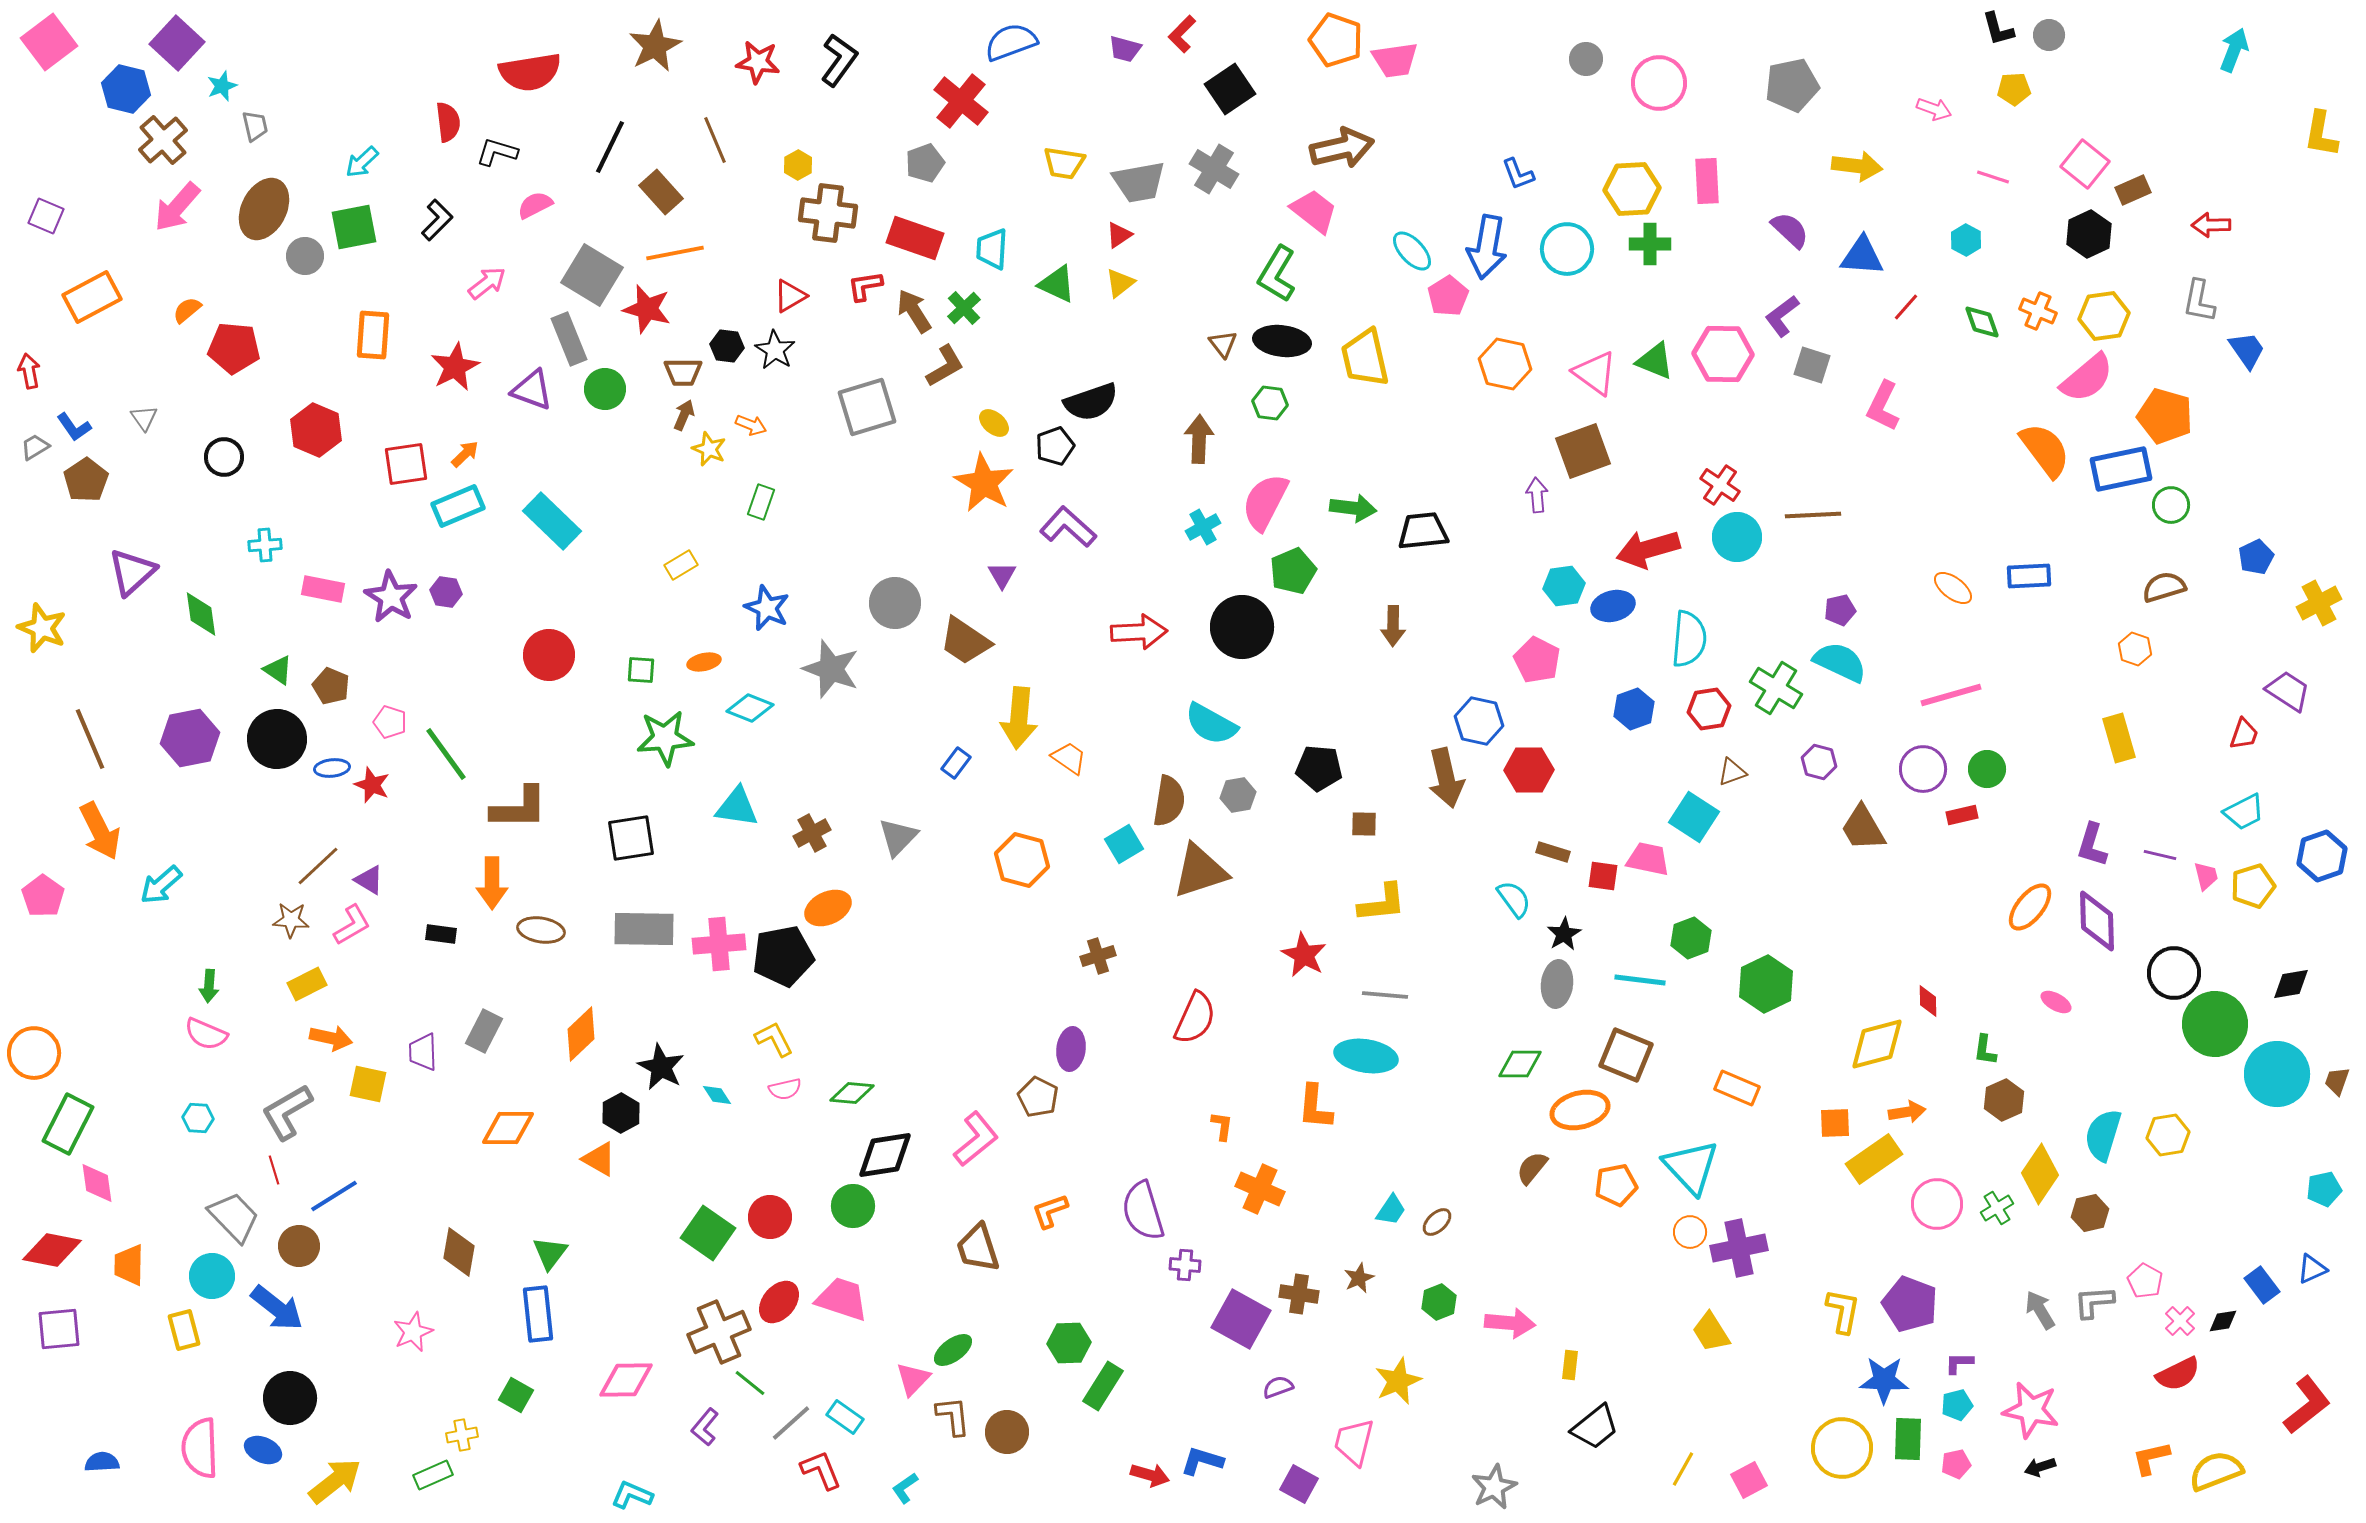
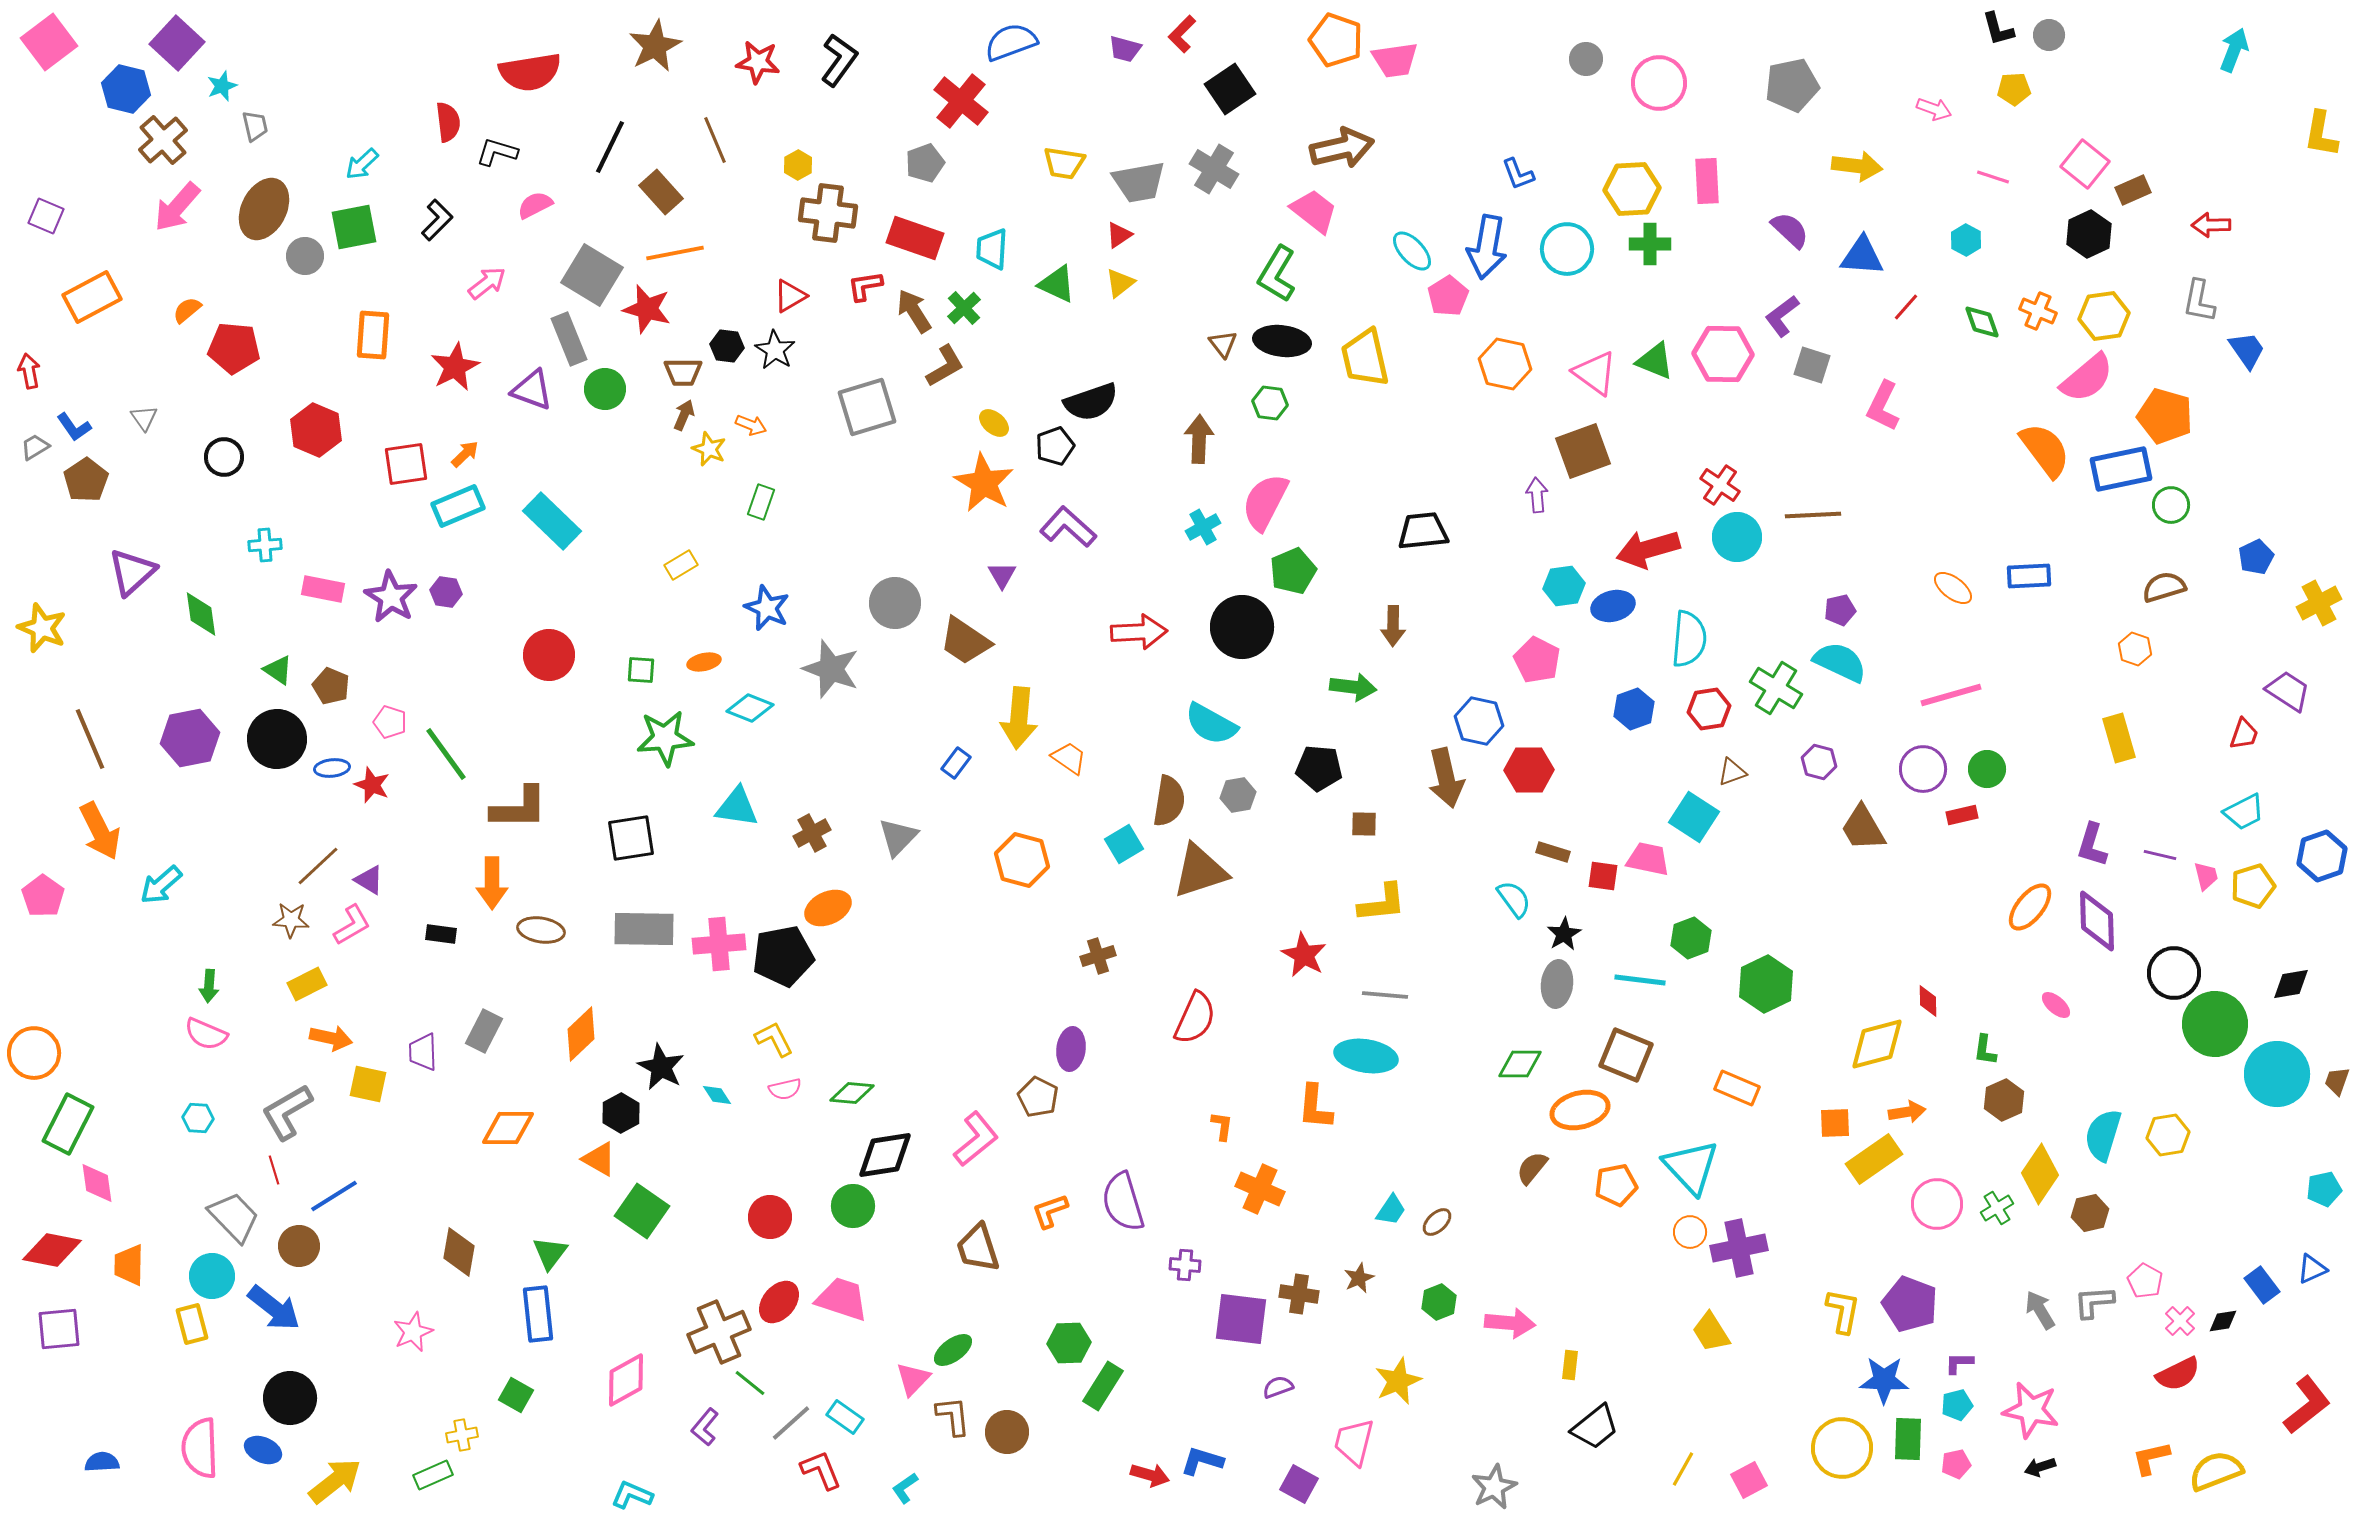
cyan arrow at (362, 162): moved 2 px down
green arrow at (1353, 508): moved 179 px down
pink ellipse at (2056, 1002): moved 3 px down; rotated 12 degrees clockwise
purple semicircle at (1143, 1211): moved 20 px left, 9 px up
green square at (708, 1233): moved 66 px left, 22 px up
blue arrow at (277, 1308): moved 3 px left
purple square at (1241, 1319): rotated 22 degrees counterclockwise
yellow rectangle at (184, 1330): moved 8 px right, 6 px up
pink diamond at (626, 1380): rotated 28 degrees counterclockwise
